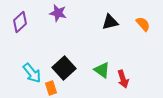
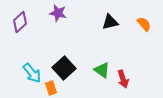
orange semicircle: moved 1 px right
